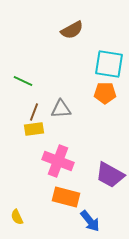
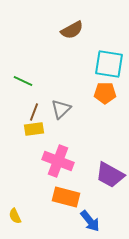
gray triangle: rotated 40 degrees counterclockwise
yellow semicircle: moved 2 px left, 1 px up
